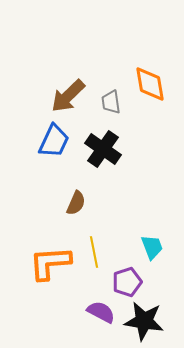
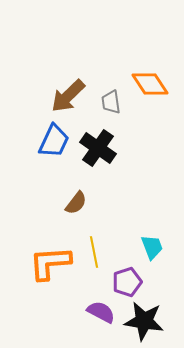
orange diamond: rotated 24 degrees counterclockwise
black cross: moved 5 px left, 1 px up
brown semicircle: rotated 15 degrees clockwise
